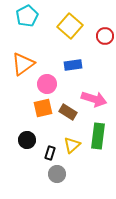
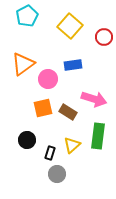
red circle: moved 1 px left, 1 px down
pink circle: moved 1 px right, 5 px up
